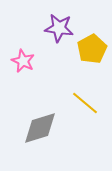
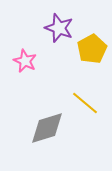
purple star: rotated 12 degrees clockwise
pink star: moved 2 px right
gray diamond: moved 7 px right
